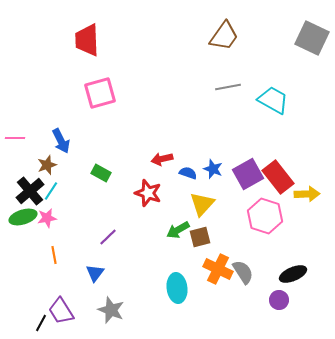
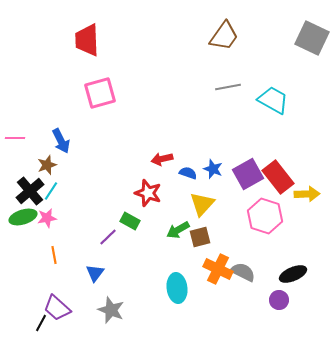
green rectangle: moved 29 px right, 48 px down
gray semicircle: rotated 30 degrees counterclockwise
purple trapezoid: moved 4 px left, 3 px up; rotated 16 degrees counterclockwise
